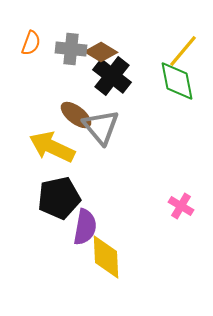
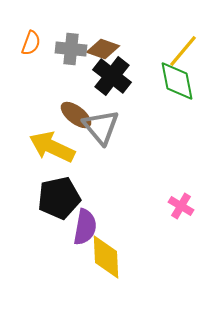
brown diamond: moved 2 px right, 3 px up; rotated 12 degrees counterclockwise
